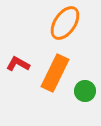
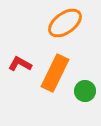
orange ellipse: rotated 20 degrees clockwise
red L-shape: moved 2 px right
